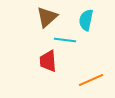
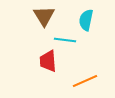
brown triangle: moved 3 px left, 1 px up; rotated 20 degrees counterclockwise
orange line: moved 6 px left, 1 px down
